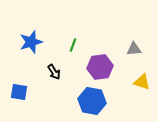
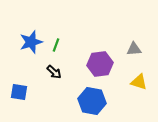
green line: moved 17 px left
purple hexagon: moved 3 px up
black arrow: rotated 14 degrees counterclockwise
yellow triangle: moved 3 px left
